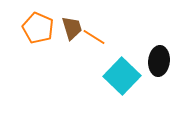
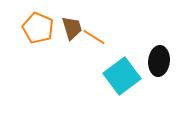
cyan square: rotated 9 degrees clockwise
